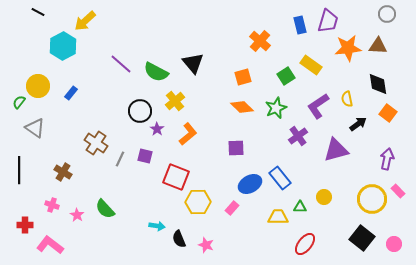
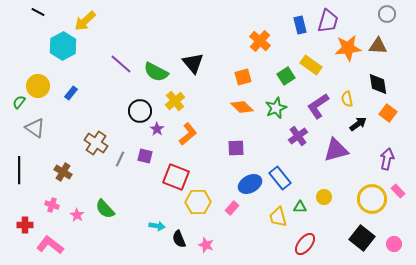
yellow trapezoid at (278, 217): rotated 105 degrees counterclockwise
